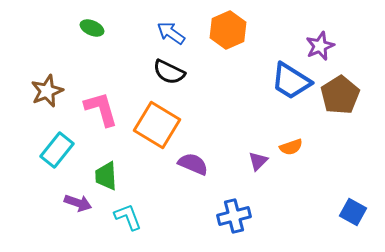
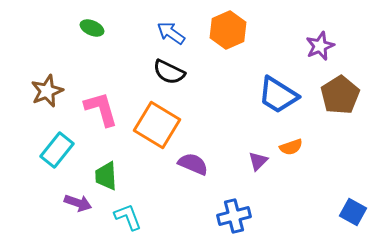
blue trapezoid: moved 13 px left, 14 px down
